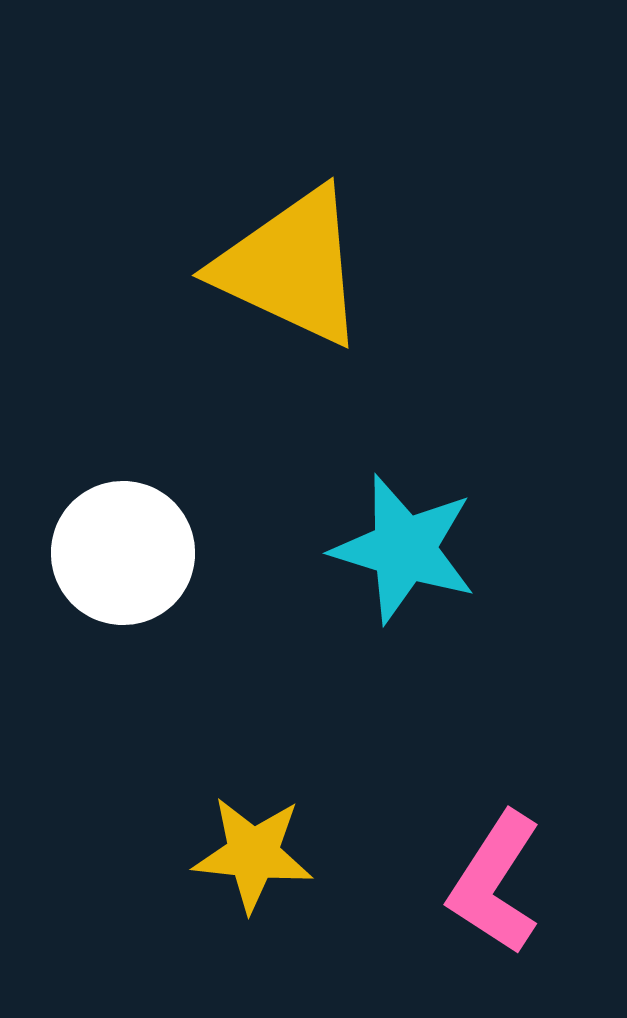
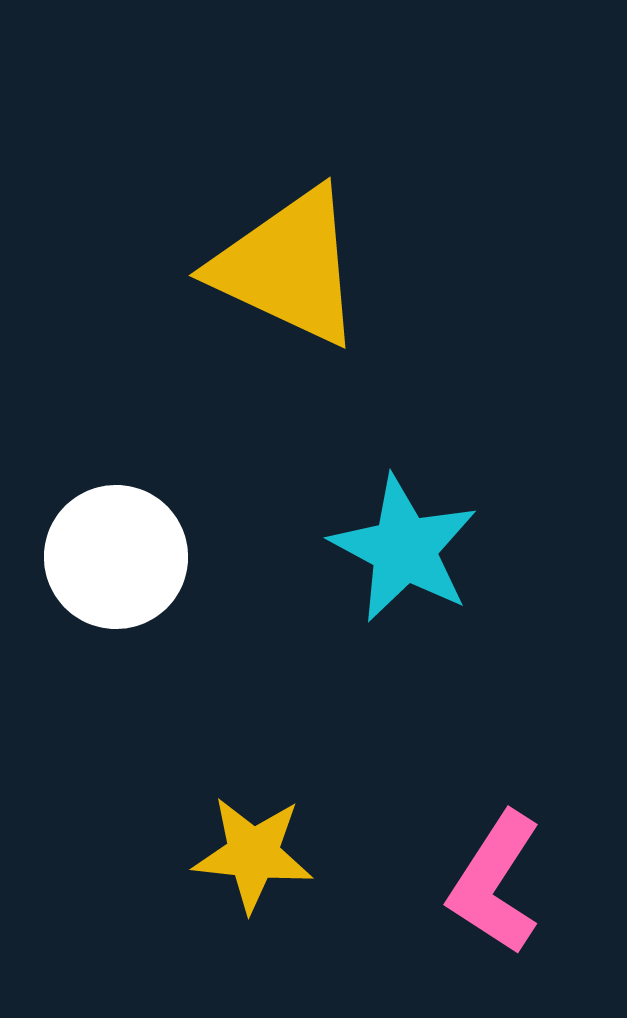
yellow triangle: moved 3 px left
cyan star: rotated 11 degrees clockwise
white circle: moved 7 px left, 4 px down
